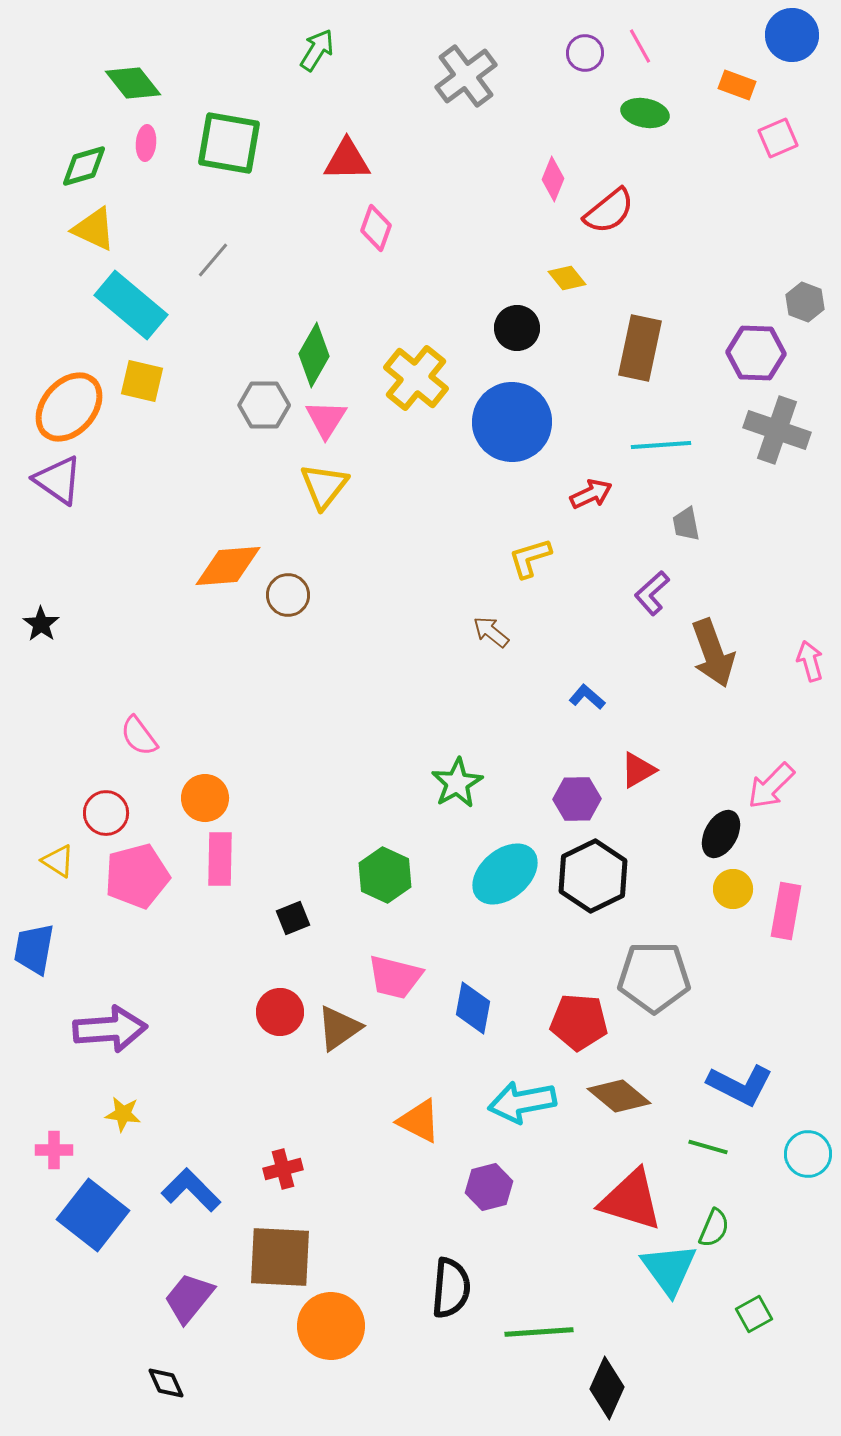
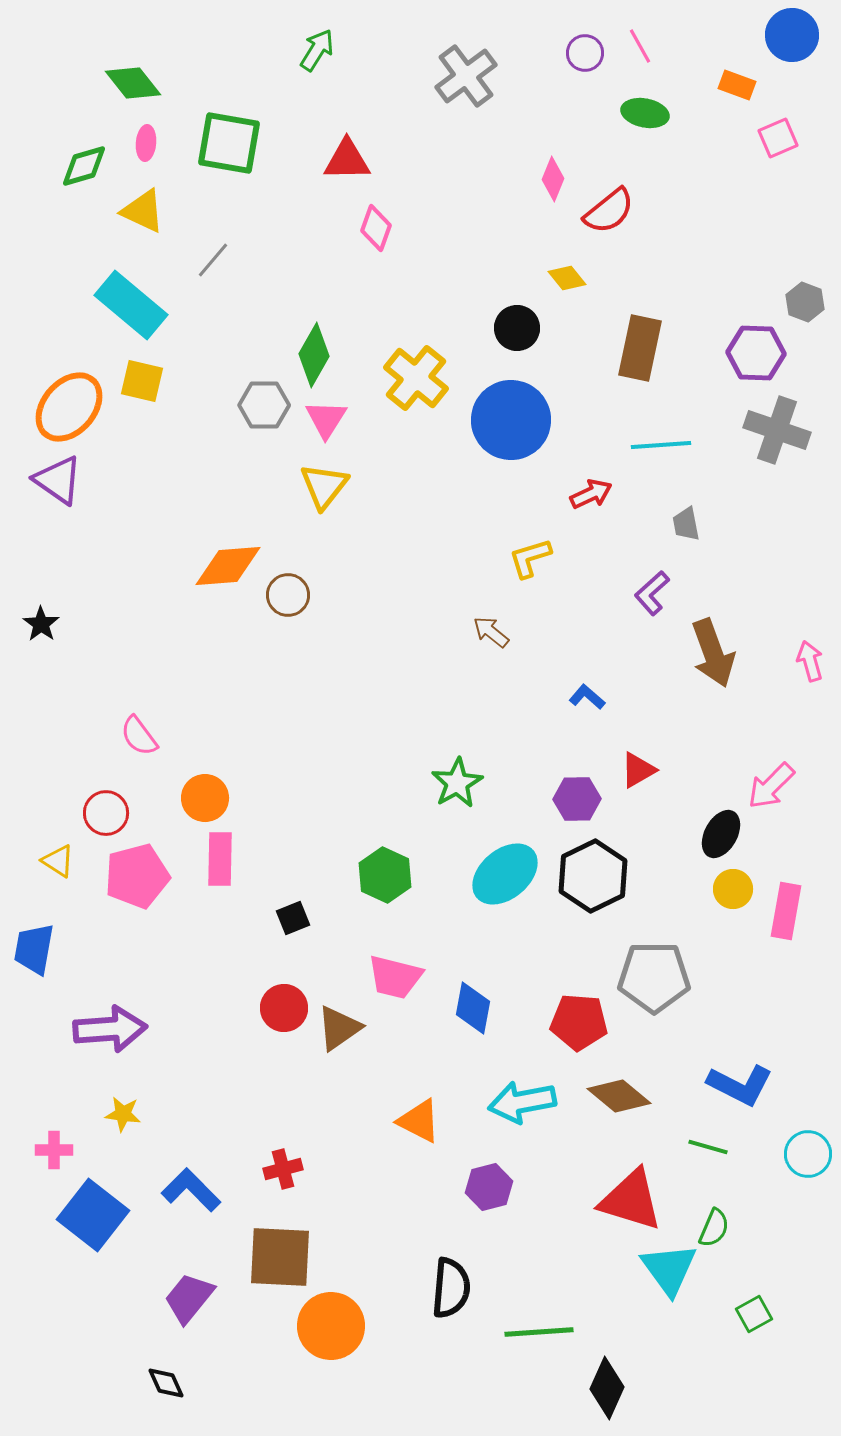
yellow triangle at (94, 229): moved 49 px right, 18 px up
blue circle at (512, 422): moved 1 px left, 2 px up
red circle at (280, 1012): moved 4 px right, 4 px up
